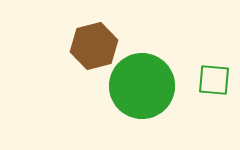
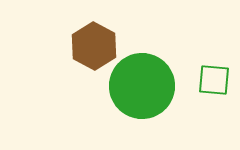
brown hexagon: rotated 18 degrees counterclockwise
